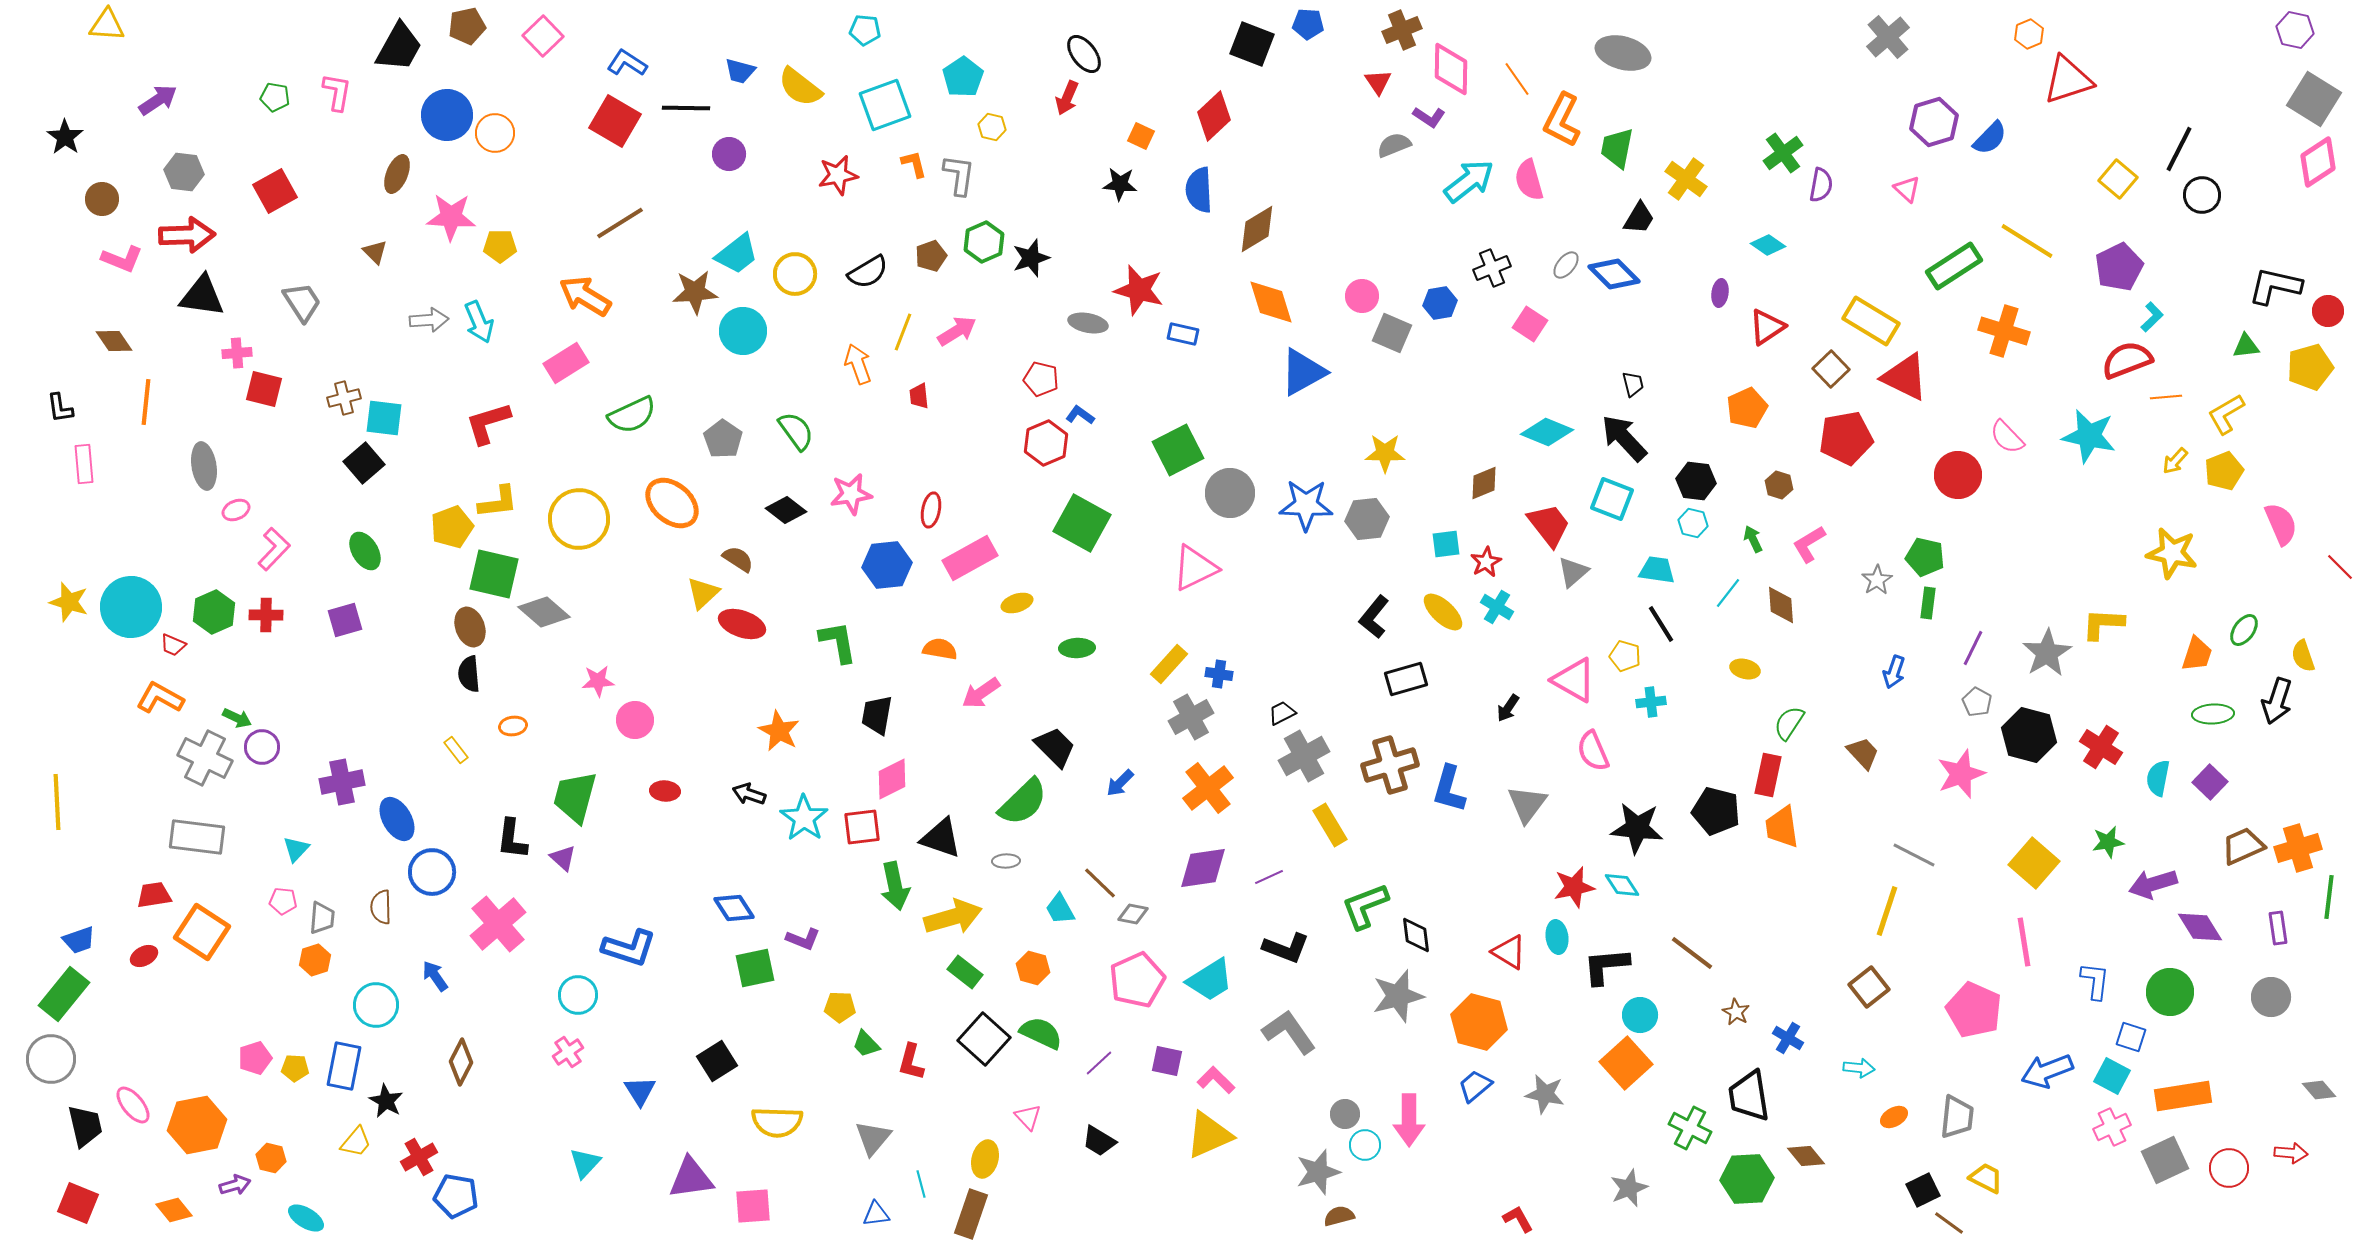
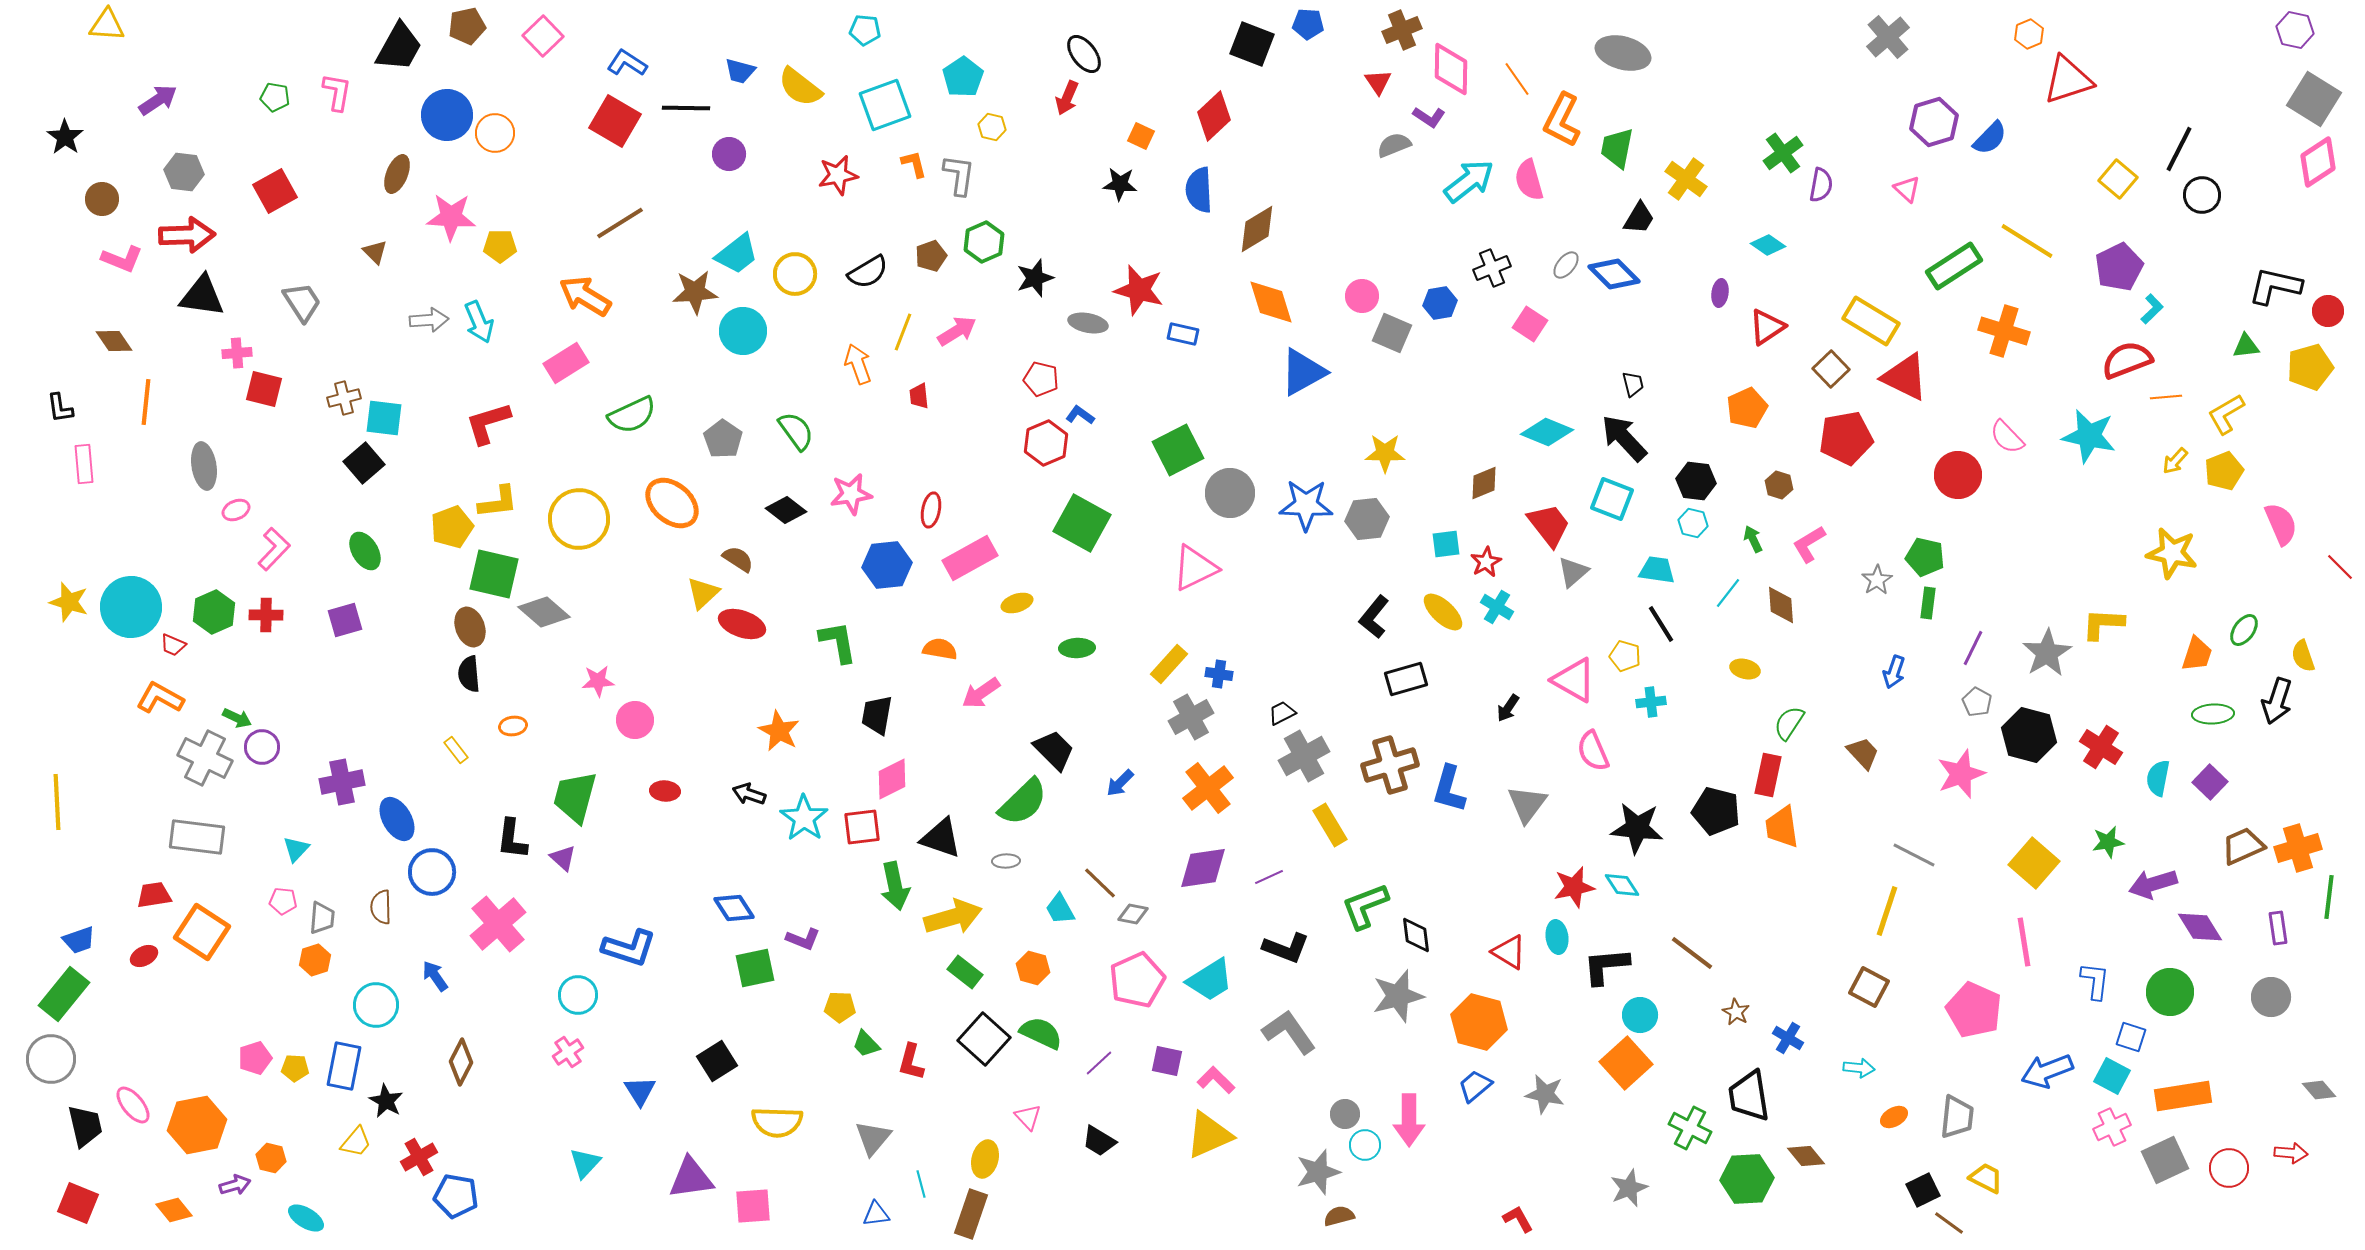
black star at (1031, 258): moved 4 px right, 20 px down
cyan L-shape at (2152, 317): moved 8 px up
black trapezoid at (1055, 747): moved 1 px left, 3 px down
brown square at (1869, 987): rotated 24 degrees counterclockwise
